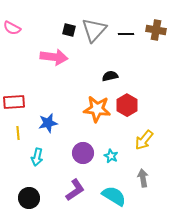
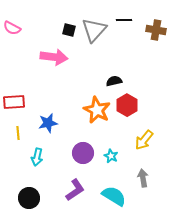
black line: moved 2 px left, 14 px up
black semicircle: moved 4 px right, 5 px down
orange star: moved 1 px down; rotated 20 degrees clockwise
